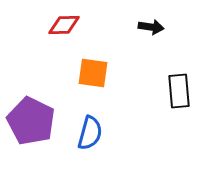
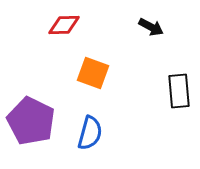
black arrow: rotated 20 degrees clockwise
orange square: rotated 12 degrees clockwise
